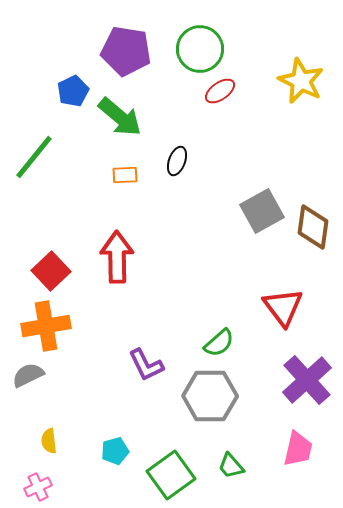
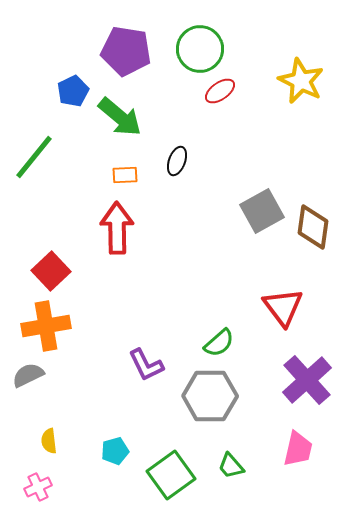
red arrow: moved 29 px up
